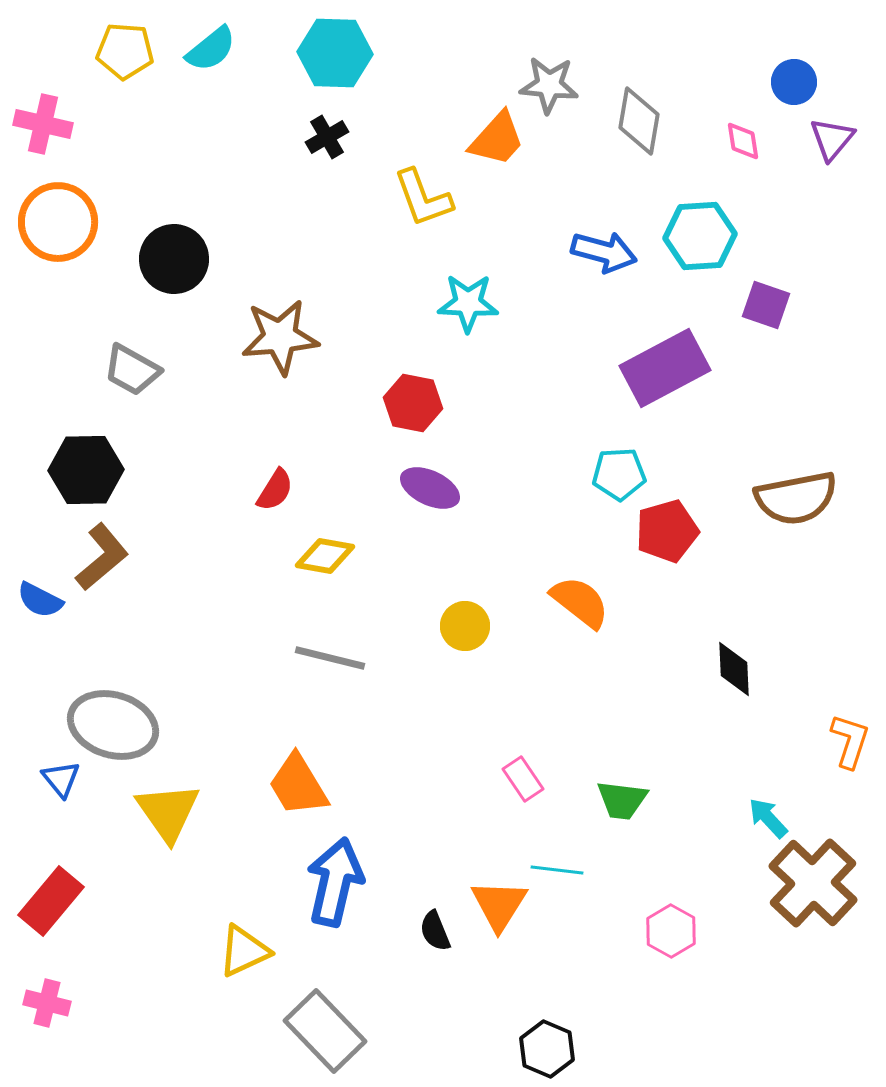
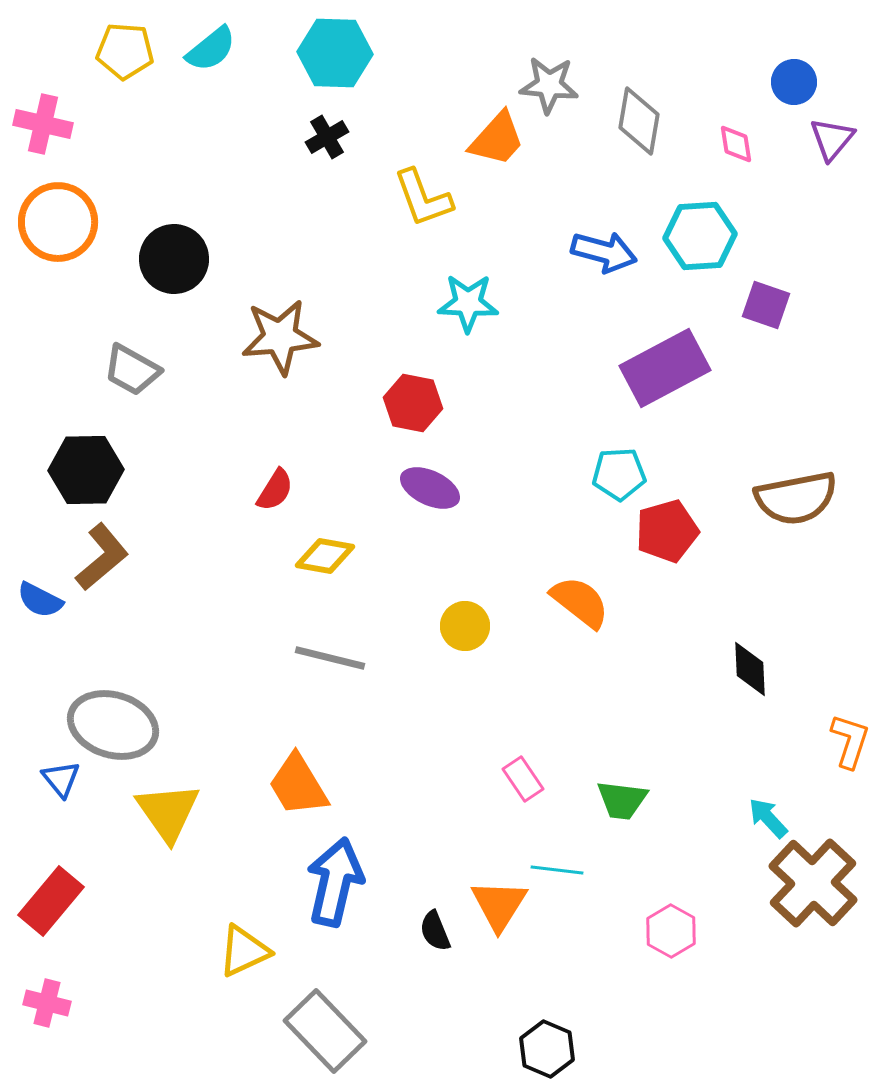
pink diamond at (743, 141): moved 7 px left, 3 px down
black diamond at (734, 669): moved 16 px right
